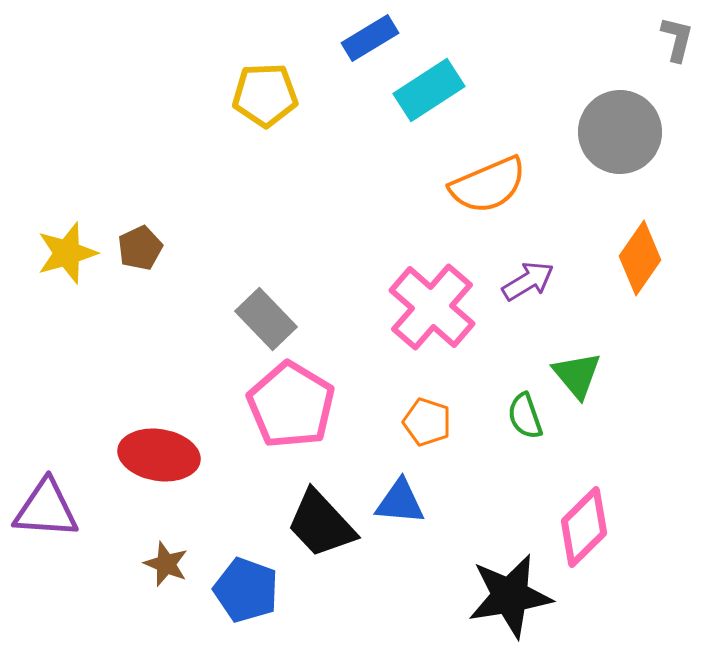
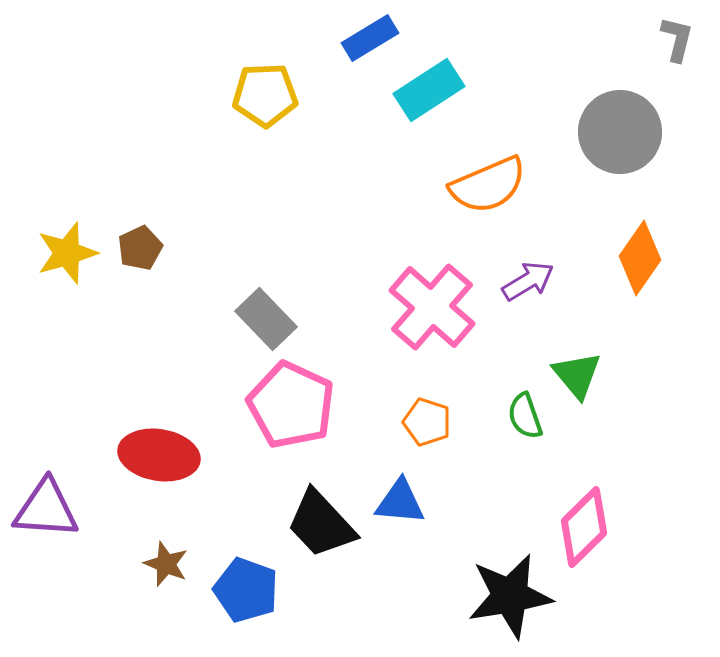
pink pentagon: rotated 6 degrees counterclockwise
